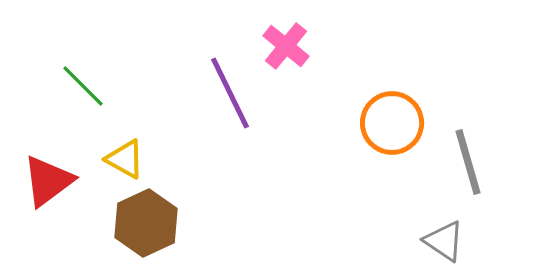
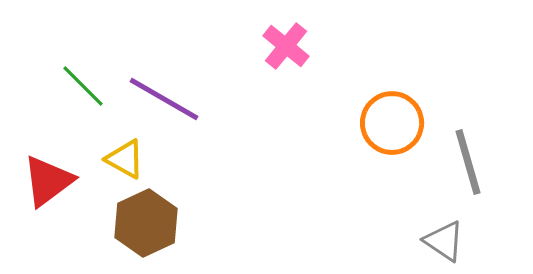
purple line: moved 66 px left, 6 px down; rotated 34 degrees counterclockwise
